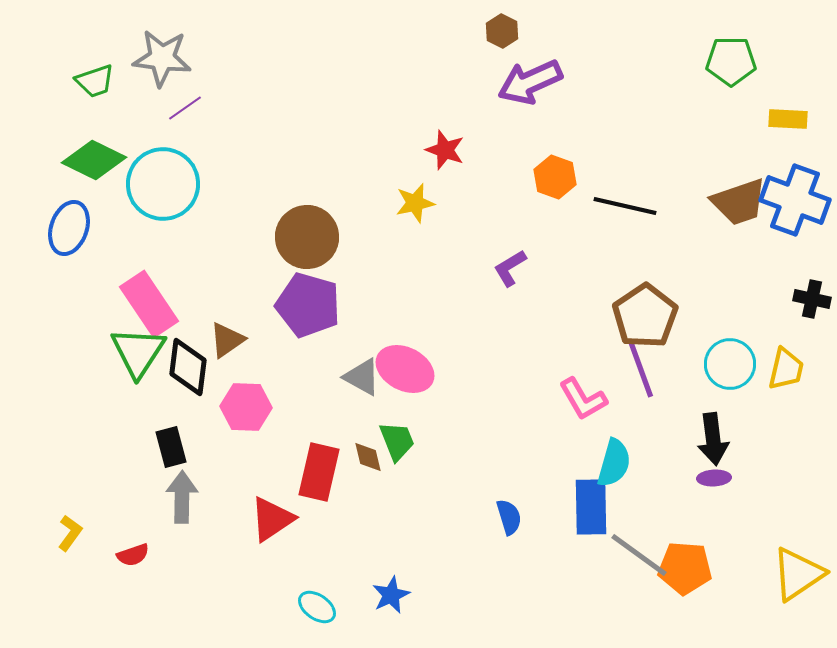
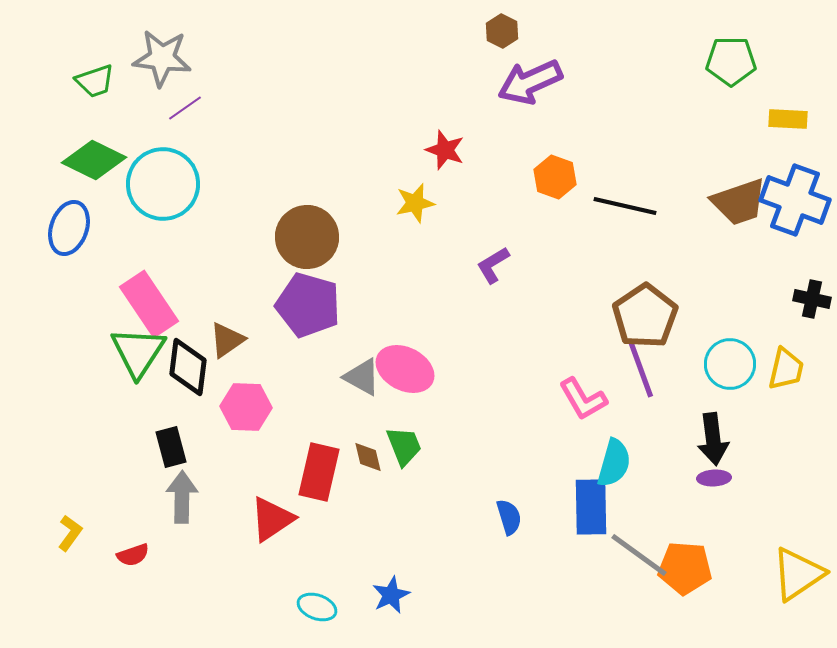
purple L-shape at (510, 268): moved 17 px left, 3 px up
green trapezoid at (397, 441): moved 7 px right, 5 px down
cyan ellipse at (317, 607): rotated 15 degrees counterclockwise
